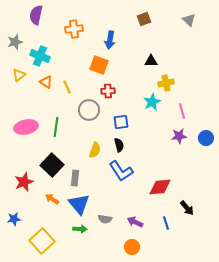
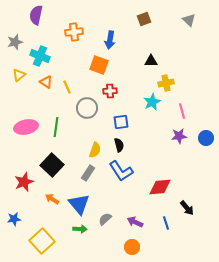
orange cross: moved 3 px down
red cross: moved 2 px right
gray circle: moved 2 px left, 2 px up
gray rectangle: moved 13 px right, 5 px up; rotated 28 degrees clockwise
gray semicircle: rotated 128 degrees clockwise
